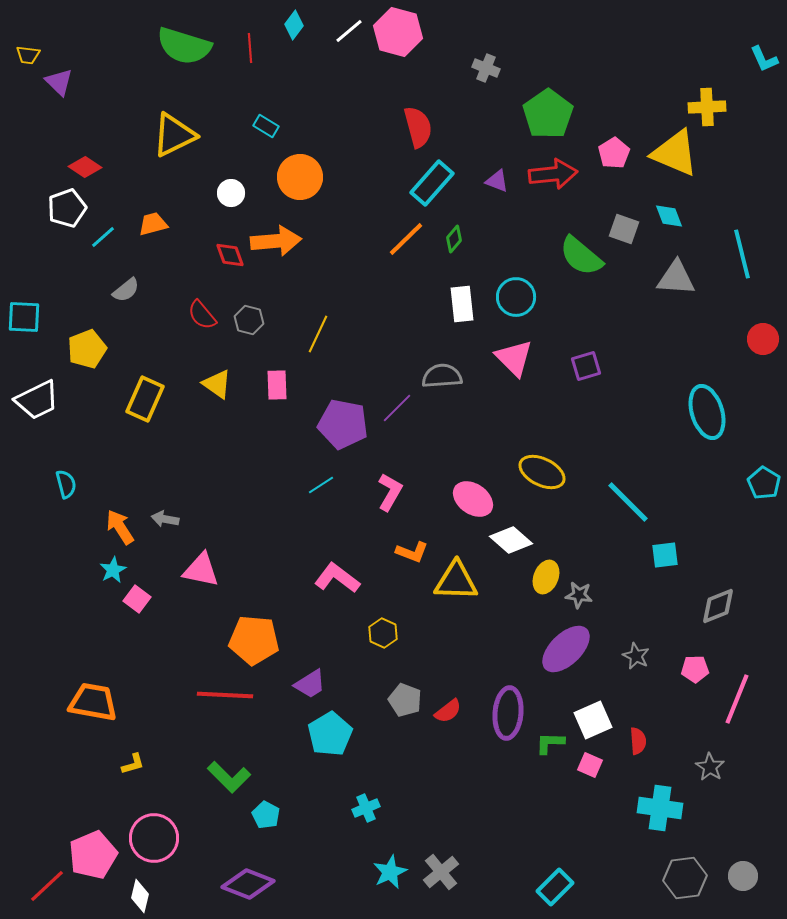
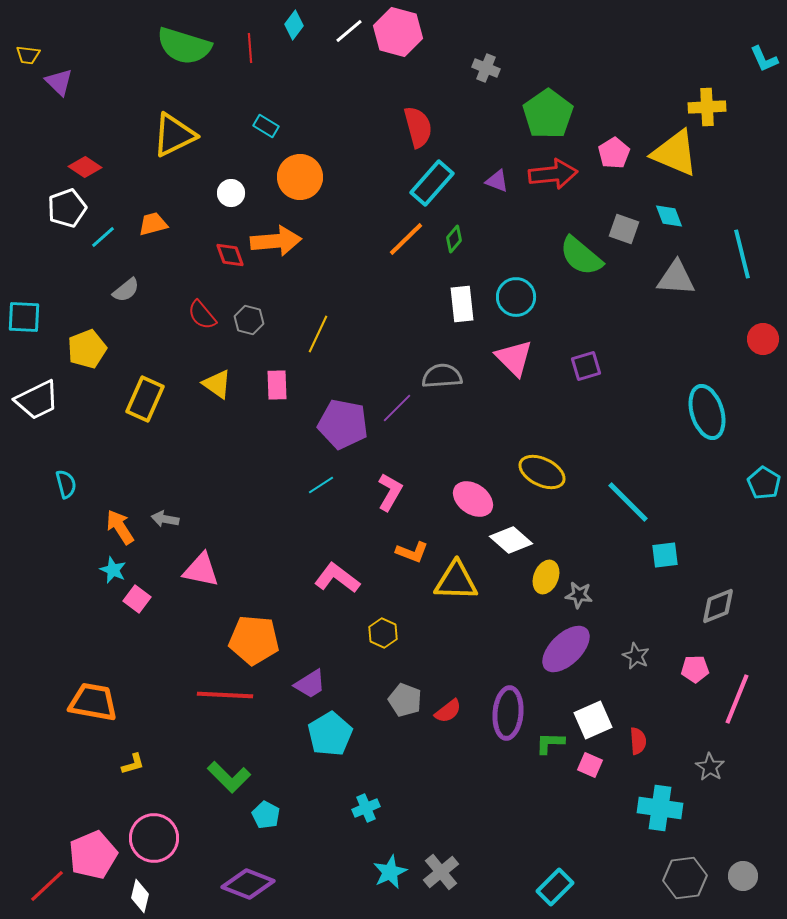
cyan star at (113, 570): rotated 20 degrees counterclockwise
